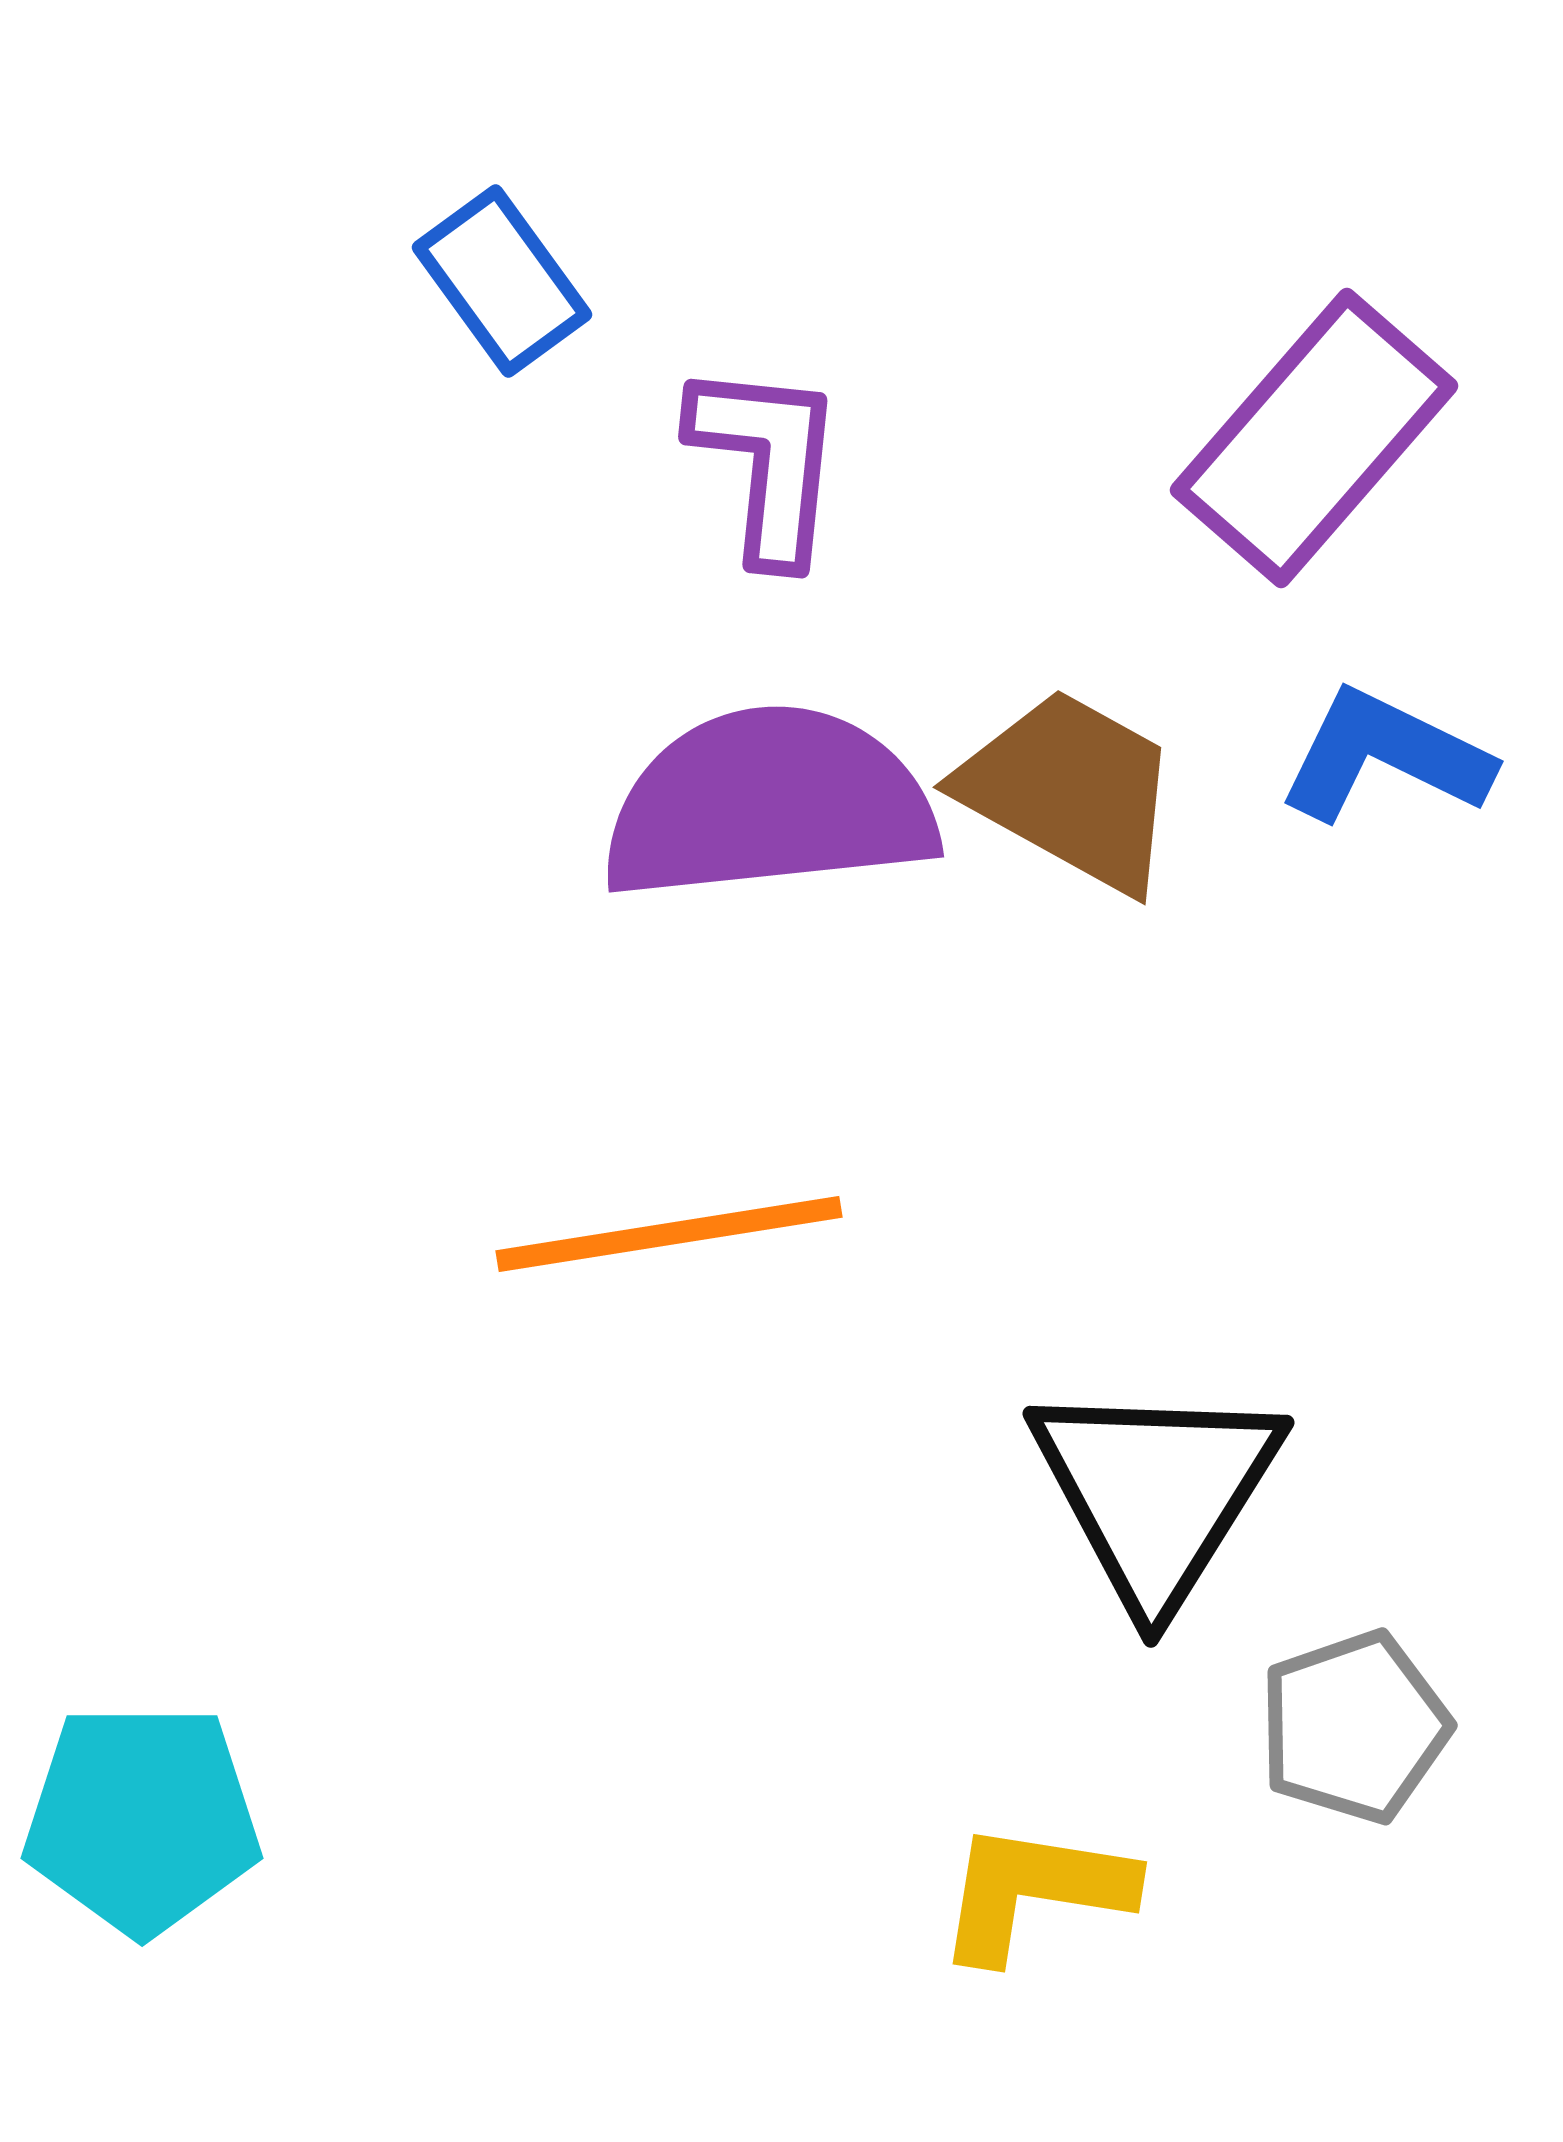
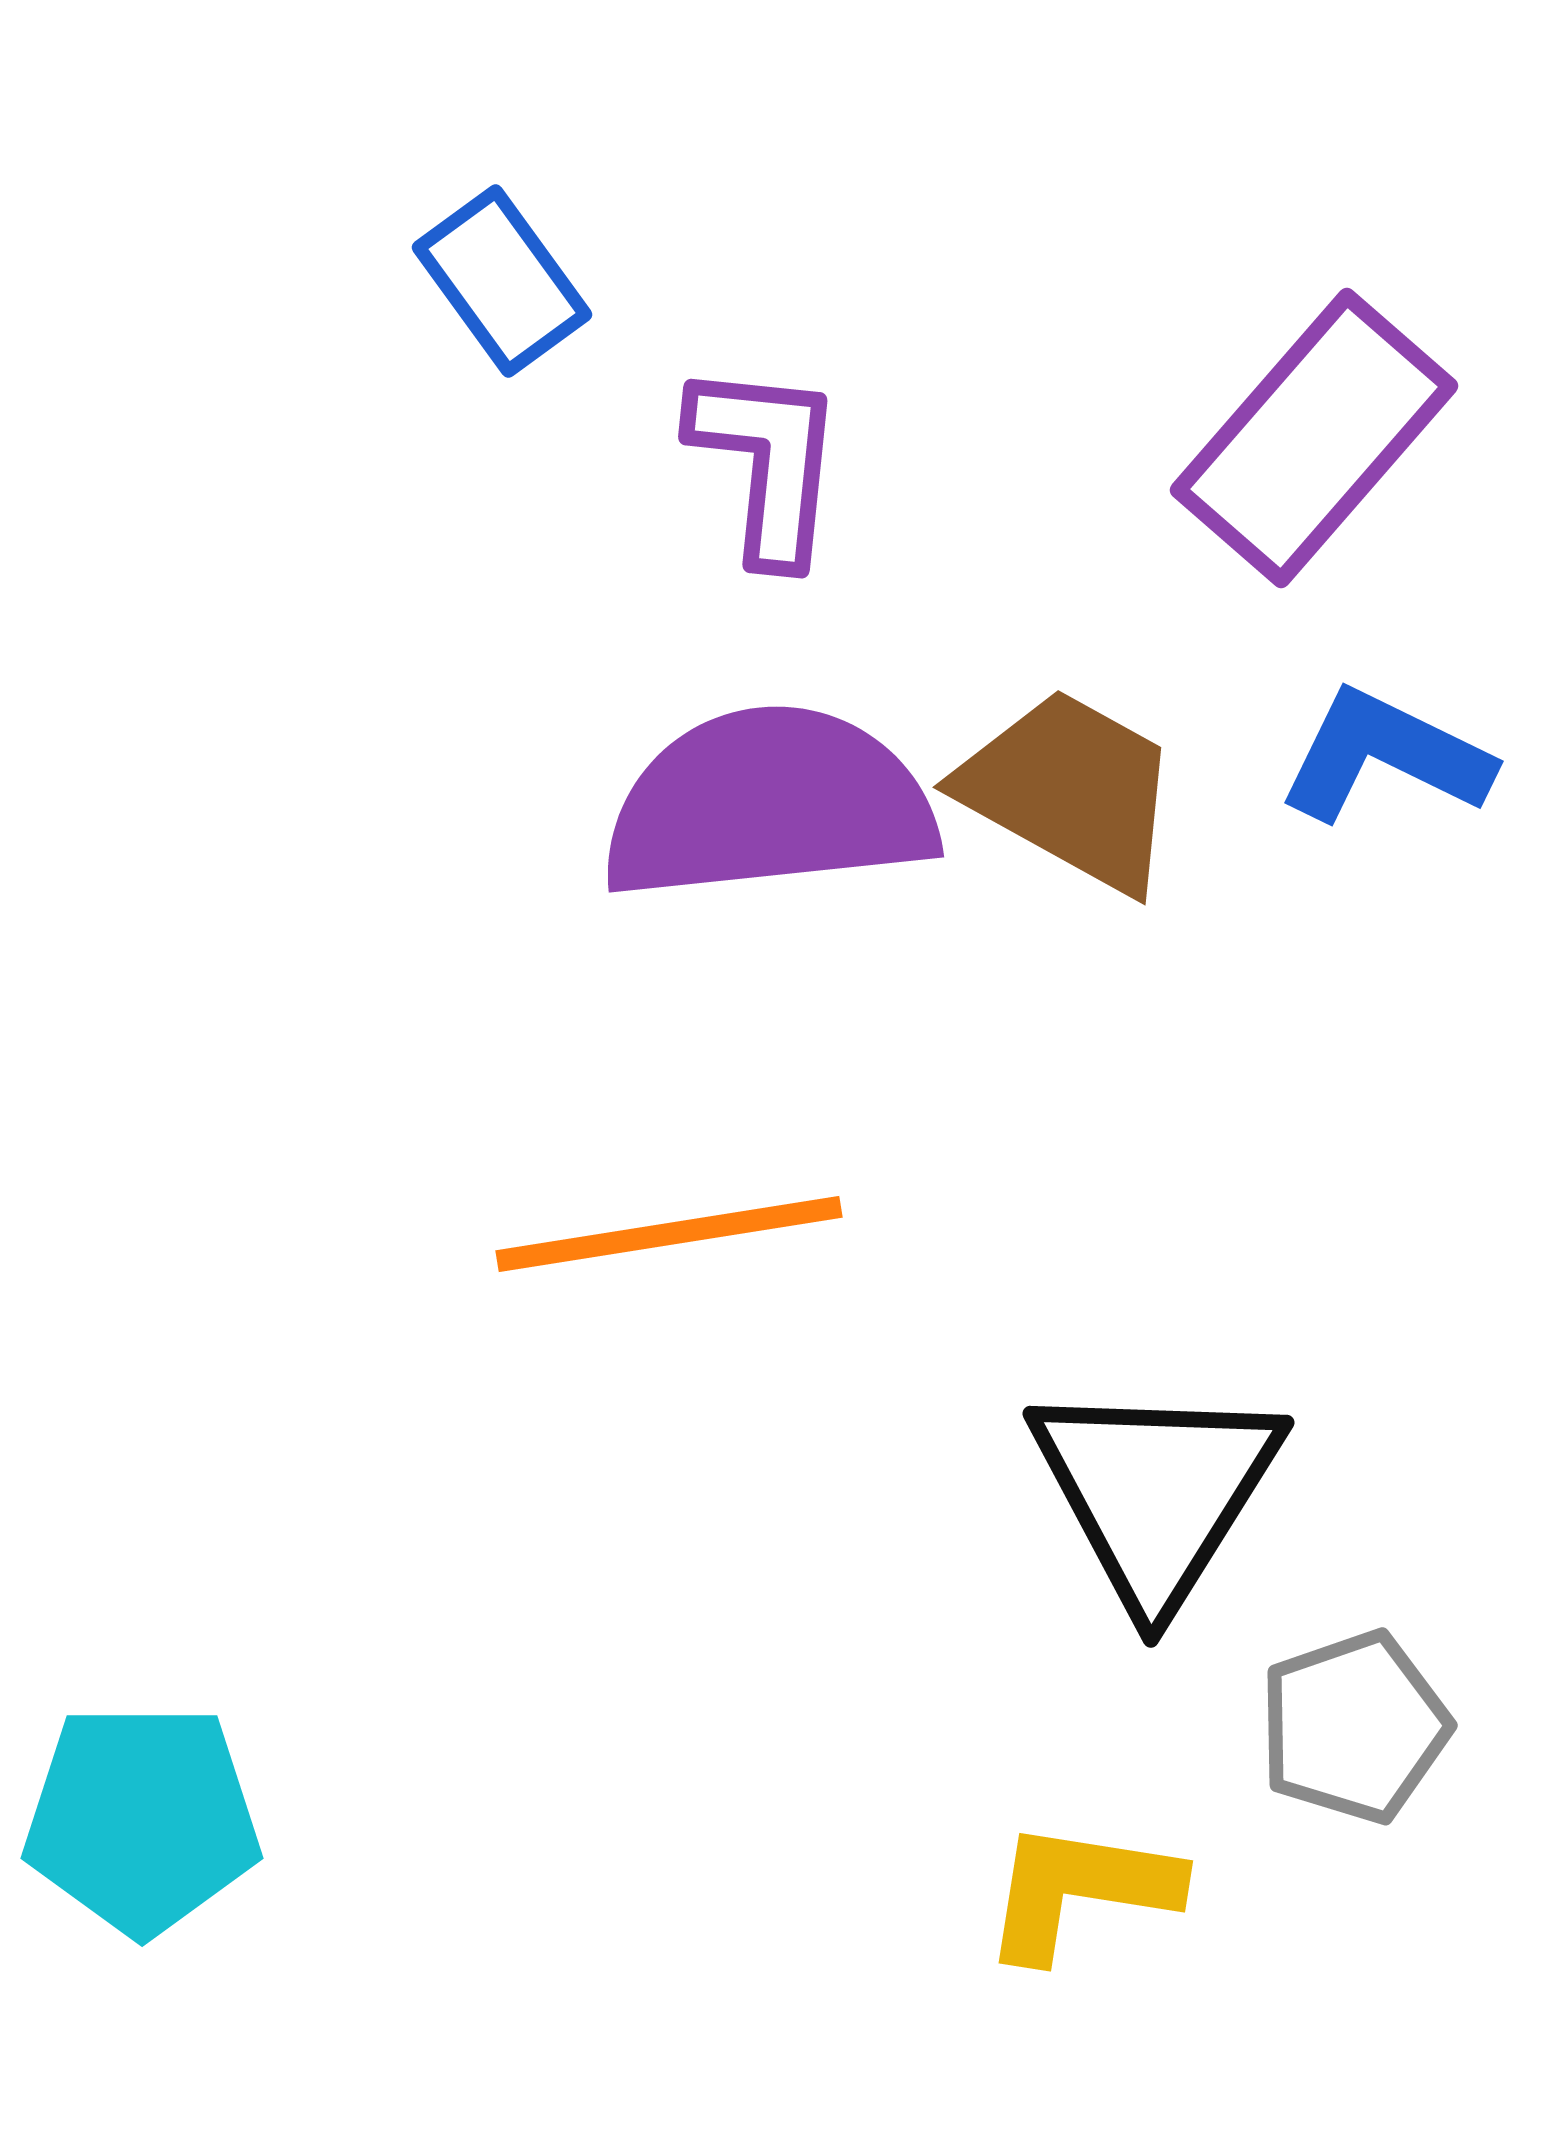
yellow L-shape: moved 46 px right, 1 px up
